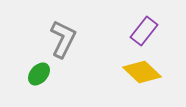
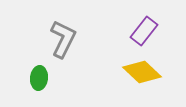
green ellipse: moved 4 px down; rotated 35 degrees counterclockwise
